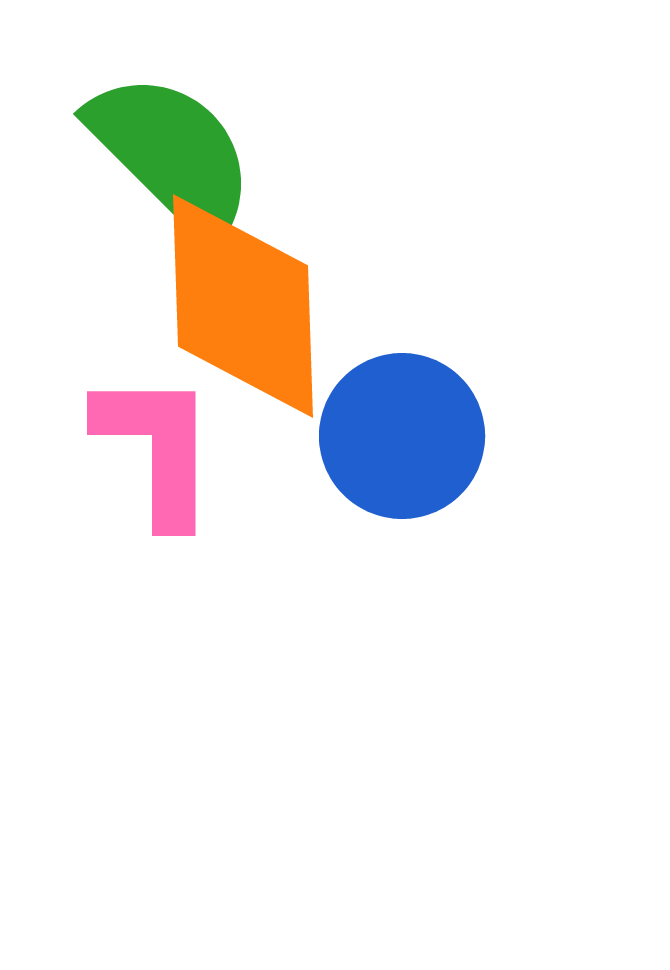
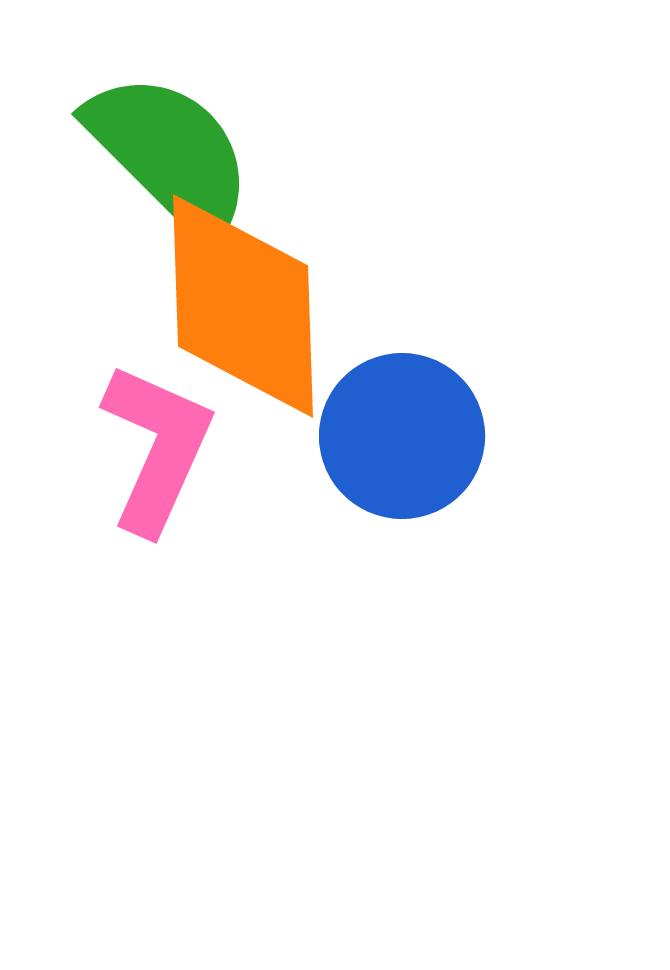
green semicircle: moved 2 px left
pink L-shape: rotated 24 degrees clockwise
